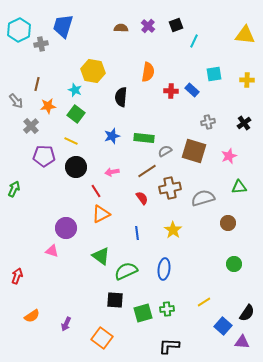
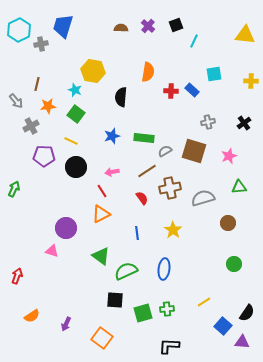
yellow cross at (247, 80): moved 4 px right, 1 px down
gray cross at (31, 126): rotated 14 degrees clockwise
red line at (96, 191): moved 6 px right
